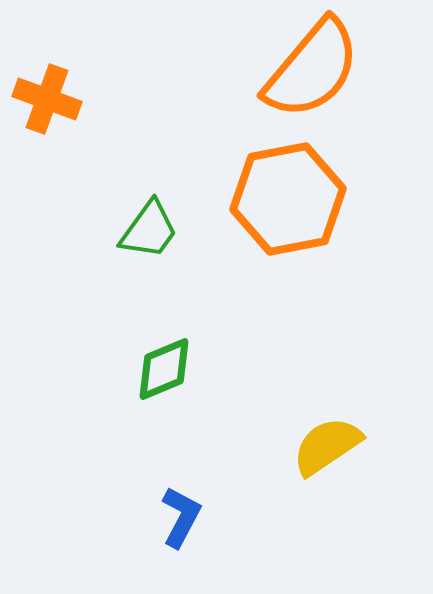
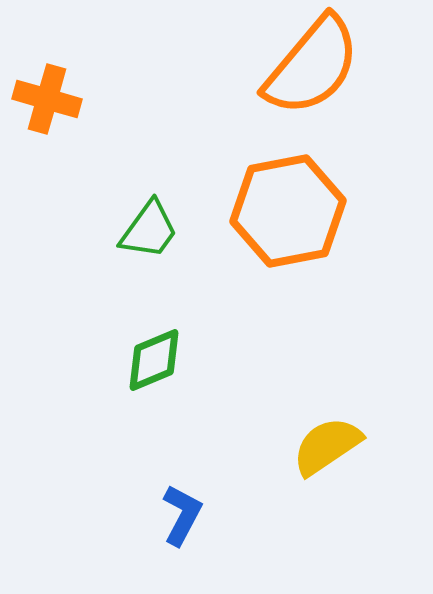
orange semicircle: moved 3 px up
orange cross: rotated 4 degrees counterclockwise
orange hexagon: moved 12 px down
green diamond: moved 10 px left, 9 px up
blue L-shape: moved 1 px right, 2 px up
